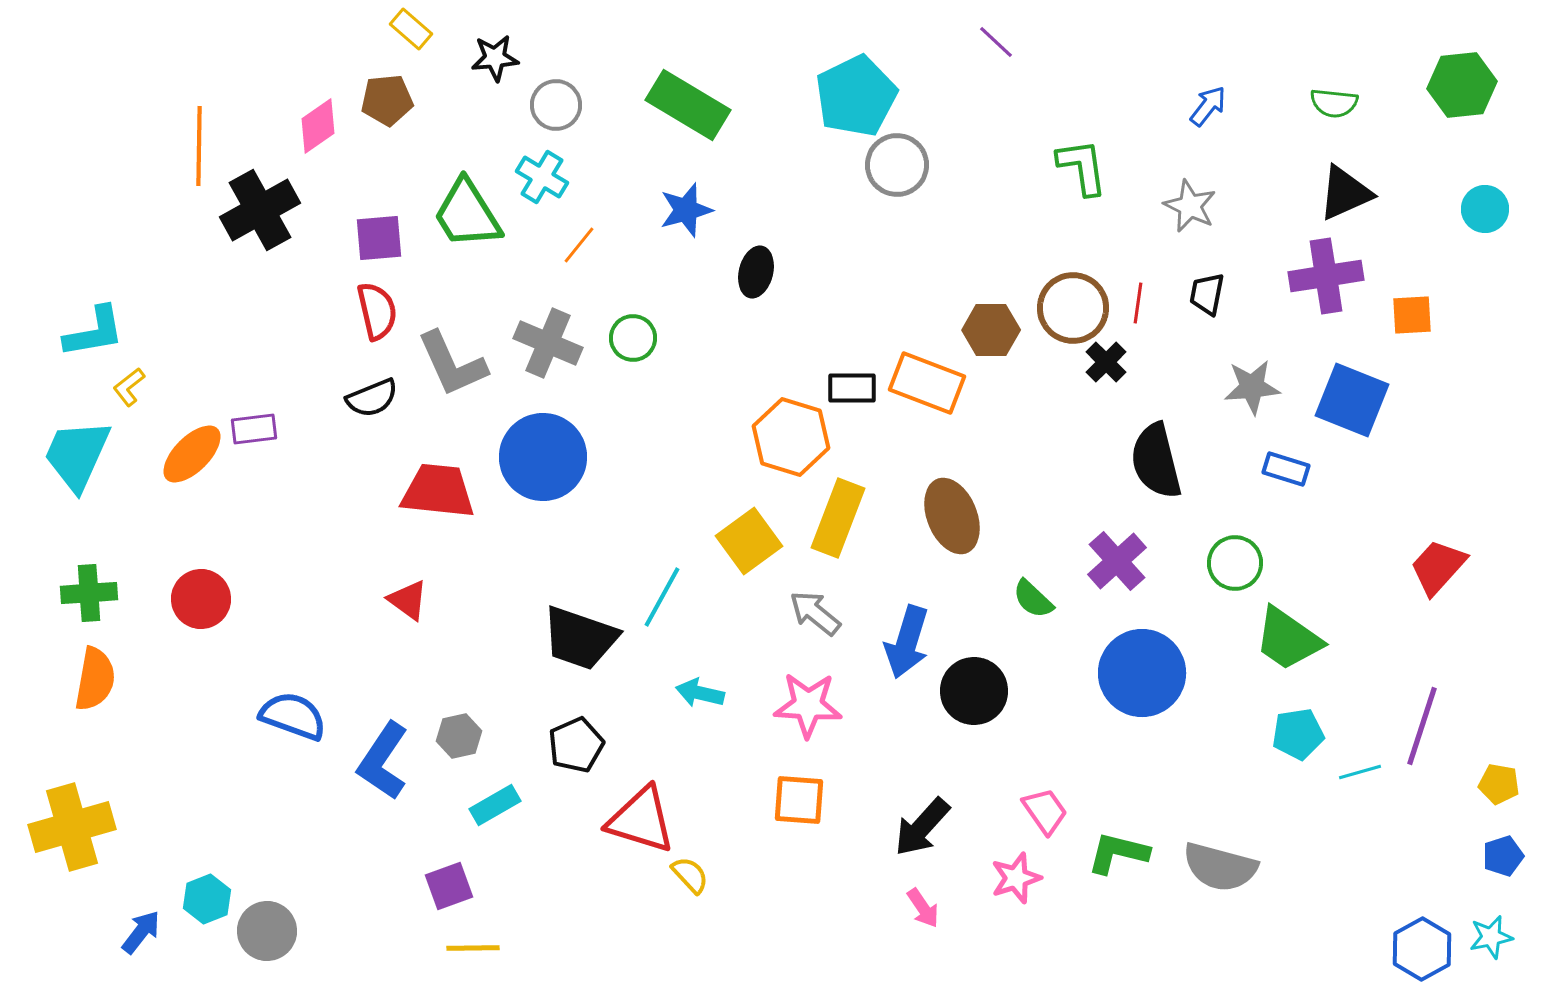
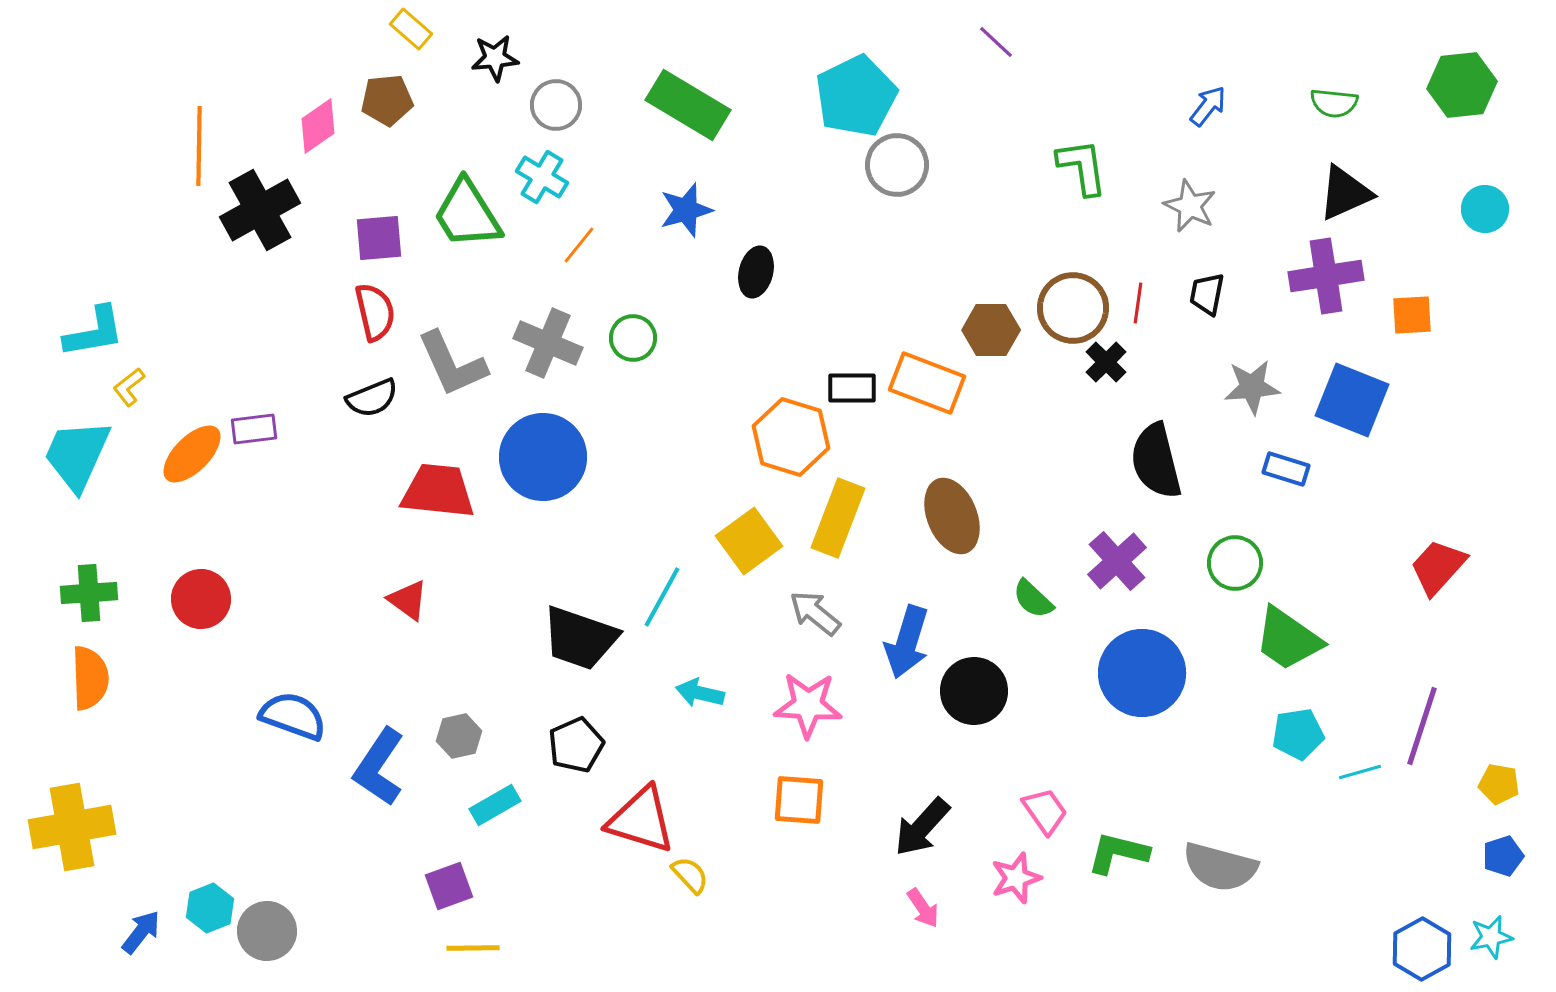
red semicircle at (377, 311): moved 2 px left, 1 px down
orange semicircle at (95, 679): moved 5 px left, 1 px up; rotated 12 degrees counterclockwise
blue L-shape at (383, 761): moved 4 px left, 6 px down
yellow cross at (72, 827): rotated 6 degrees clockwise
cyan hexagon at (207, 899): moved 3 px right, 9 px down
